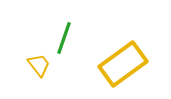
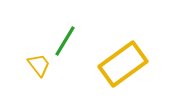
green line: moved 1 px right, 3 px down; rotated 12 degrees clockwise
